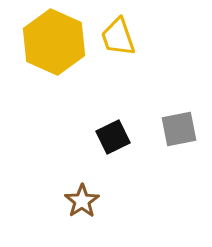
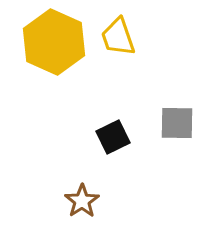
gray square: moved 2 px left, 6 px up; rotated 12 degrees clockwise
